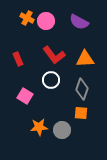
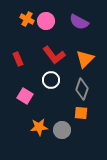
orange cross: moved 1 px down
orange triangle: rotated 42 degrees counterclockwise
